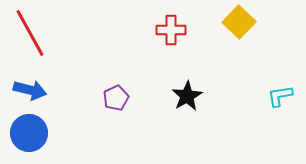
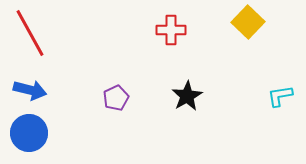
yellow square: moved 9 px right
